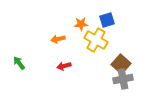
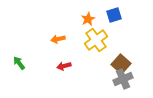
blue square: moved 7 px right, 5 px up
orange star: moved 7 px right, 5 px up; rotated 24 degrees counterclockwise
yellow cross: rotated 25 degrees clockwise
gray cross: rotated 12 degrees counterclockwise
